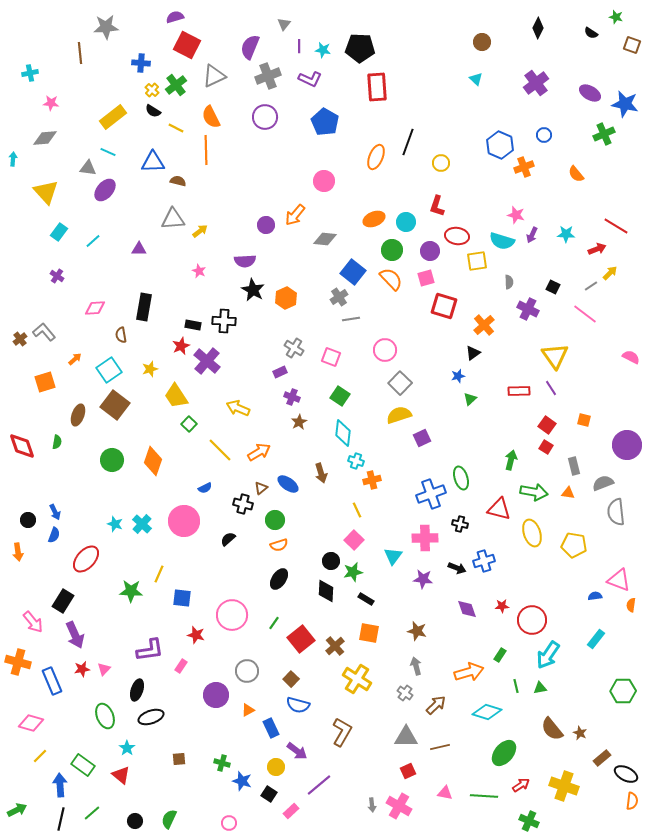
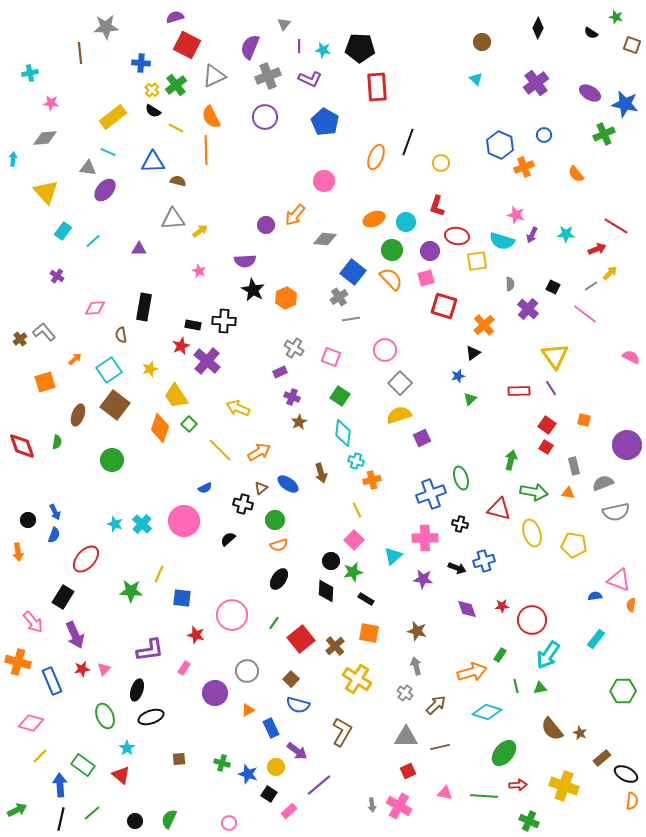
cyan rectangle at (59, 232): moved 4 px right, 1 px up
gray semicircle at (509, 282): moved 1 px right, 2 px down
purple cross at (528, 309): rotated 15 degrees clockwise
orange diamond at (153, 461): moved 7 px right, 33 px up
gray semicircle at (616, 512): rotated 96 degrees counterclockwise
cyan triangle at (393, 556): rotated 12 degrees clockwise
black rectangle at (63, 601): moved 4 px up
pink rectangle at (181, 666): moved 3 px right, 2 px down
orange arrow at (469, 672): moved 3 px right
purple circle at (216, 695): moved 1 px left, 2 px up
blue star at (242, 781): moved 6 px right, 7 px up
red arrow at (521, 785): moved 3 px left; rotated 30 degrees clockwise
pink rectangle at (291, 811): moved 2 px left
